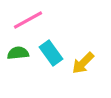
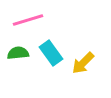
pink line: rotated 12 degrees clockwise
